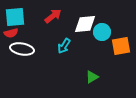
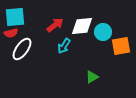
red arrow: moved 2 px right, 9 px down
white diamond: moved 3 px left, 2 px down
cyan circle: moved 1 px right
white ellipse: rotated 65 degrees counterclockwise
